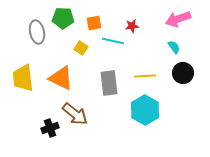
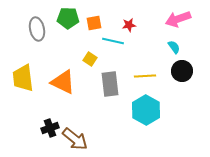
green pentagon: moved 5 px right
red star: moved 3 px left, 1 px up
gray ellipse: moved 3 px up
yellow square: moved 9 px right, 11 px down
black circle: moved 1 px left, 2 px up
orange triangle: moved 2 px right, 4 px down
gray rectangle: moved 1 px right, 1 px down
cyan hexagon: moved 1 px right
brown arrow: moved 25 px down
